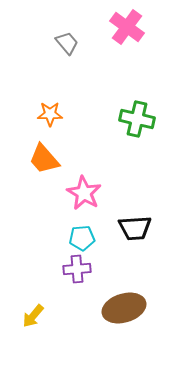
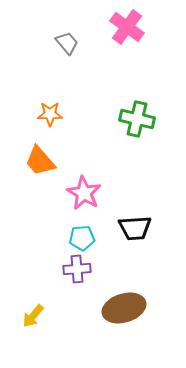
orange trapezoid: moved 4 px left, 2 px down
